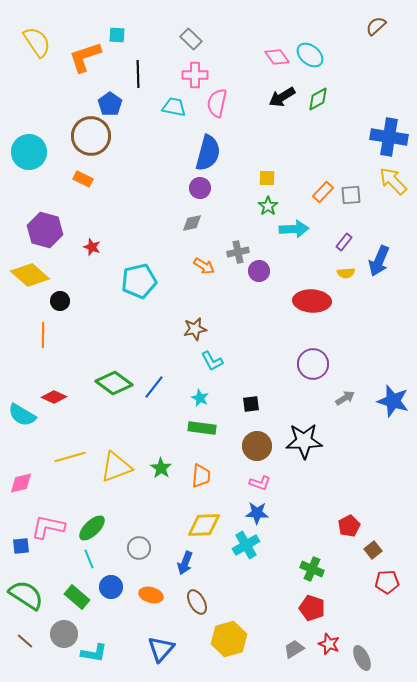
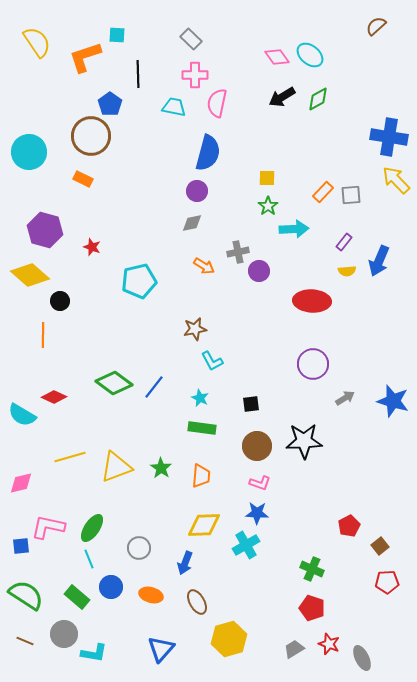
yellow arrow at (393, 181): moved 3 px right, 1 px up
purple circle at (200, 188): moved 3 px left, 3 px down
yellow semicircle at (346, 273): moved 1 px right, 2 px up
green ellipse at (92, 528): rotated 12 degrees counterclockwise
brown square at (373, 550): moved 7 px right, 4 px up
brown line at (25, 641): rotated 18 degrees counterclockwise
